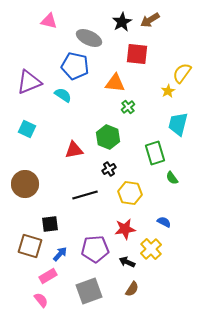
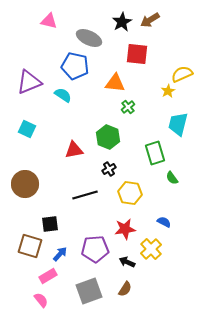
yellow semicircle: moved 1 px down; rotated 30 degrees clockwise
brown semicircle: moved 7 px left
